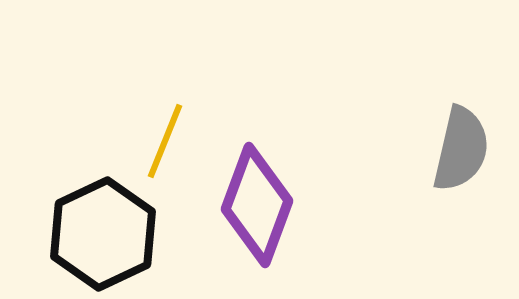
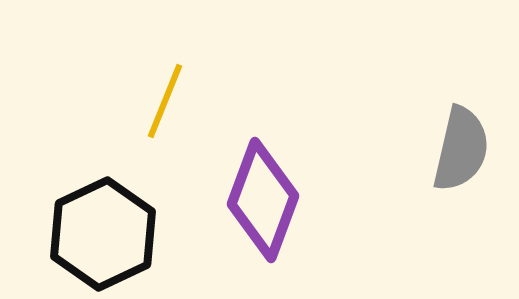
yellow line: moved 40 px up
purple diamond: moved 6 px right, 5 px up
